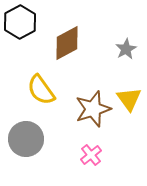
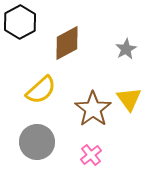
yellow semicircle: rotated 96 degrees counterclockwise
brown star: rotated 18 degrees counterclockwise
gray circle: moved 11 px right, 3 px down
